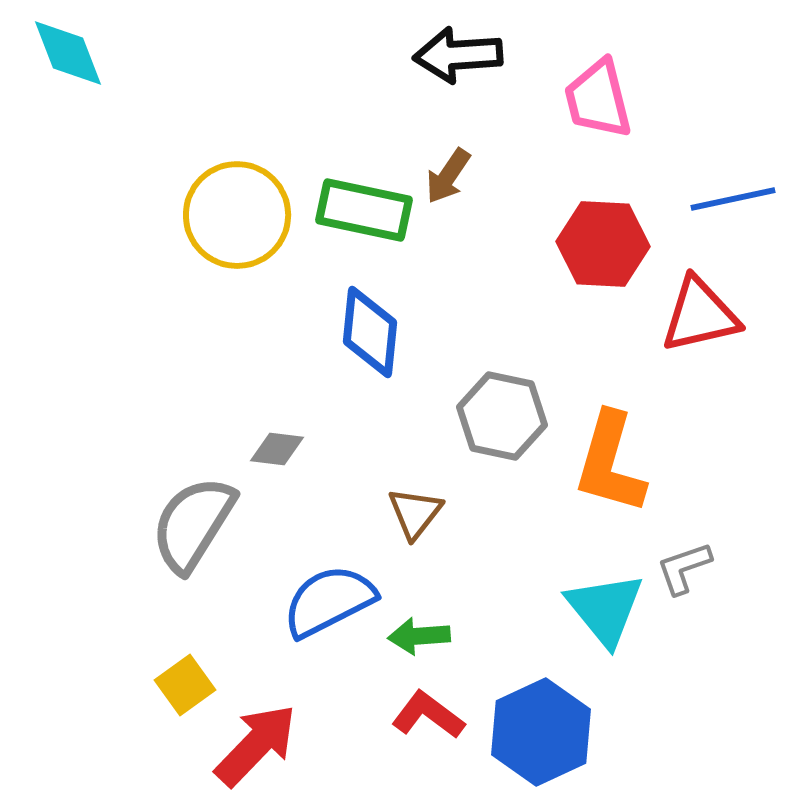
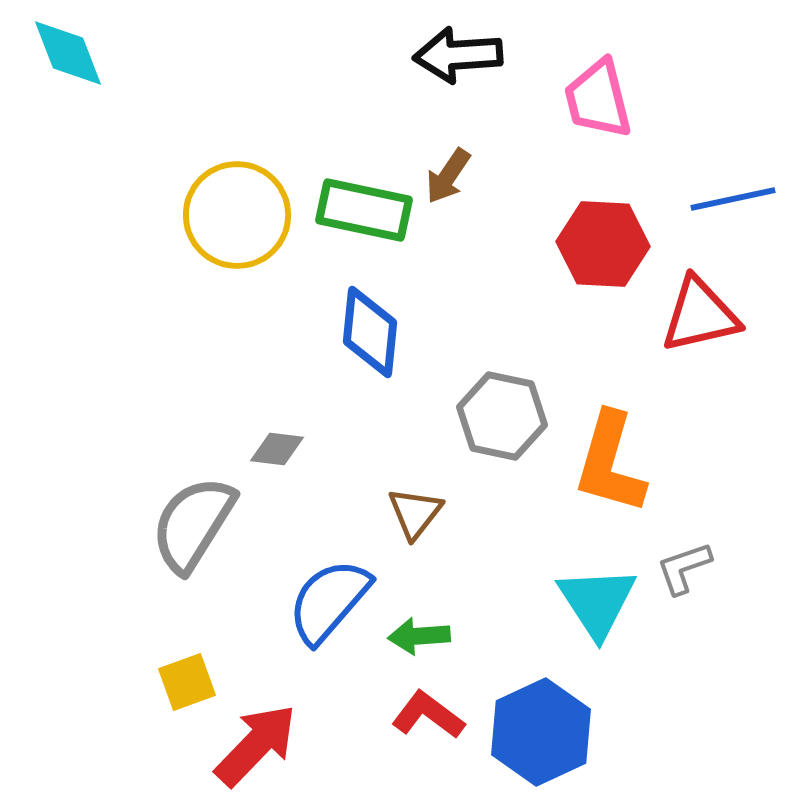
blue semicircle: rotated 22 degrees counterclockwise
cyan triangle: moved 8 px left, 7 px up; rotated 6 degrees clockwise
yellow square: moved 2 px right, 3 px up; rotated 16 degrees clockwise
